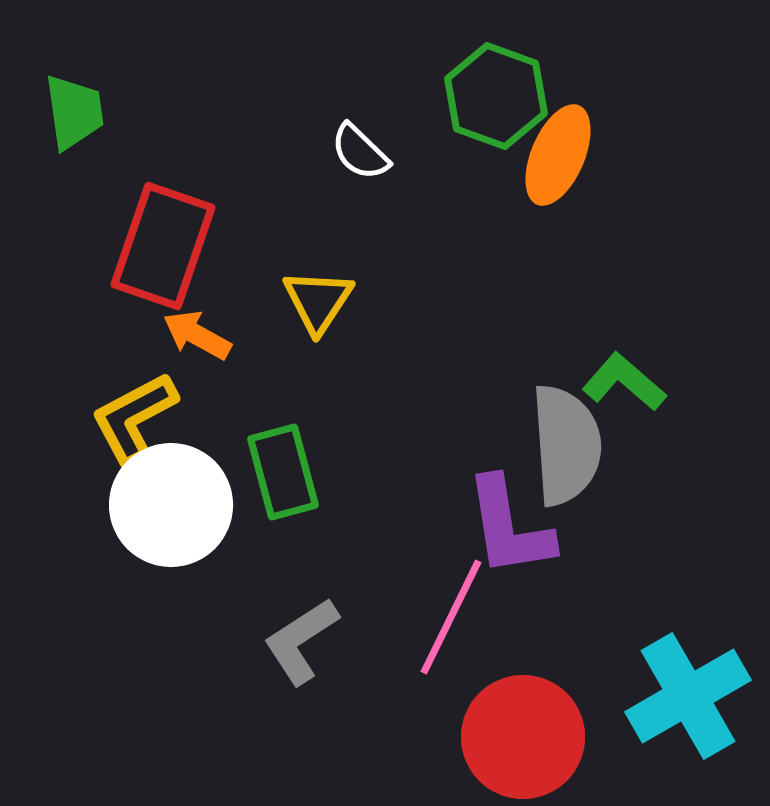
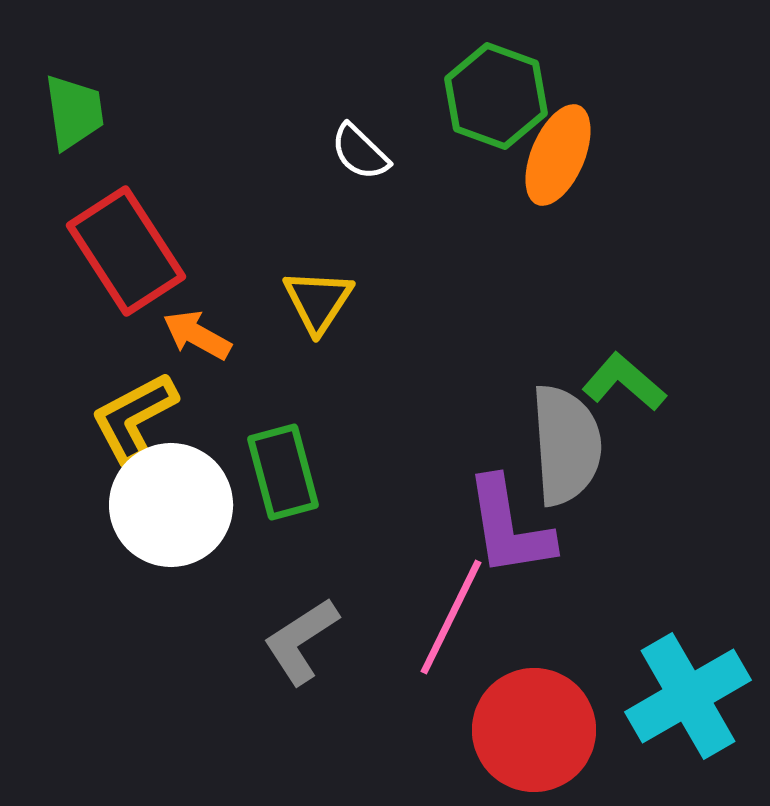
red rectangle: moved 37 px left, 5 px down; rotated 52 degrees counterclockwise
red circle: moved 11 px right, 7 px up
